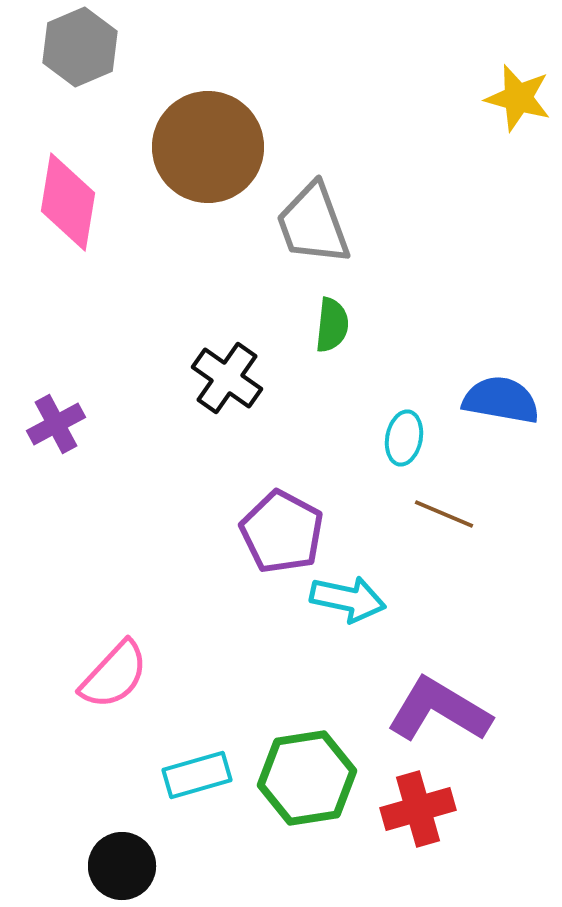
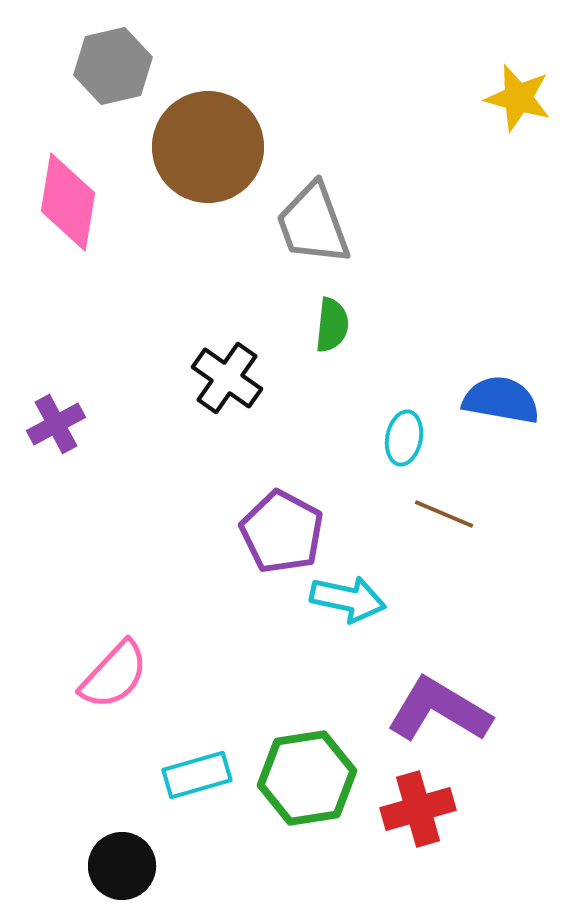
gray hexagon: moved 33 px right, 19 px down; rotated 10 degrees clockwise
